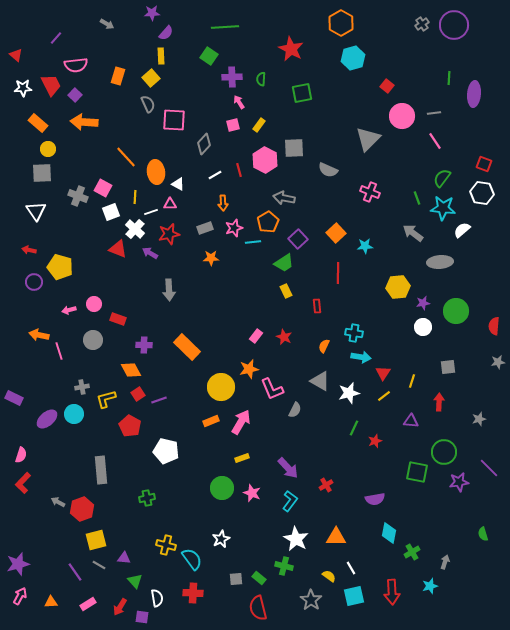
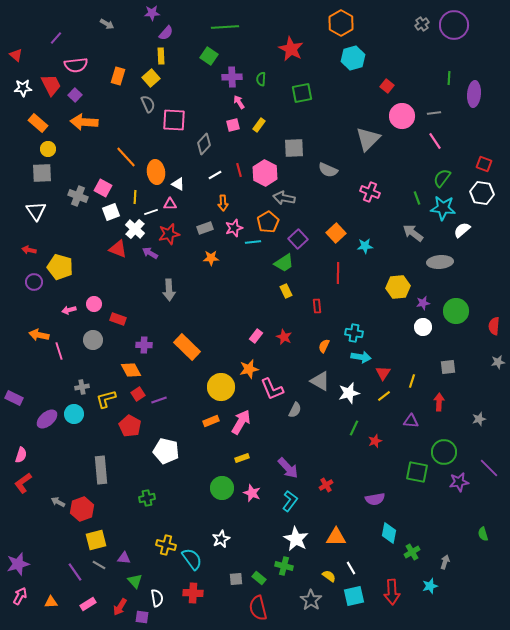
pink hexagon at (265, 160): moved 13 px down
red L-shape at (23, 483): rotated 10 degrees clockwise
